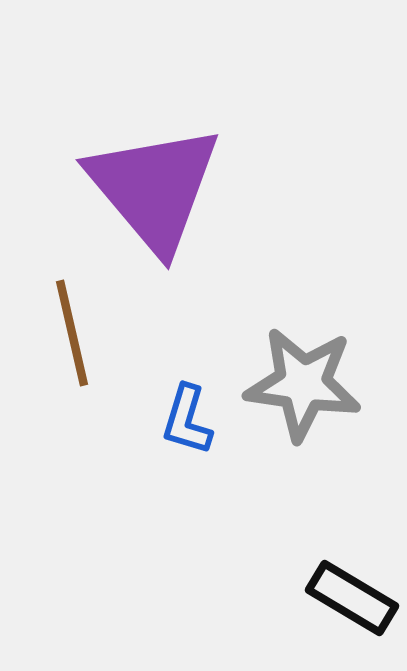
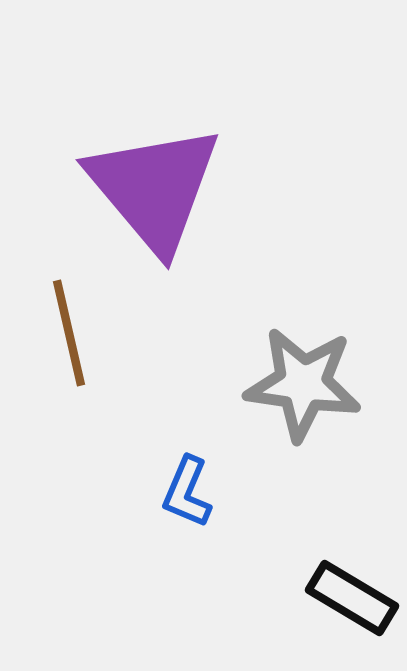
brown line: moved 3 px left
blue L-shape: moved 72 px down; rotated 6 degrees clockwise
